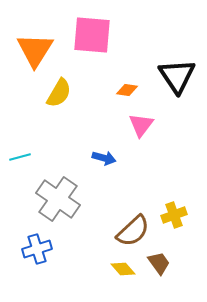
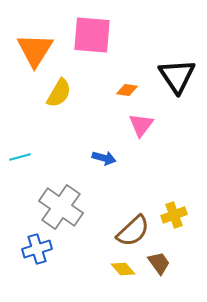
gray cross: moved 3 px right, 8 px down
